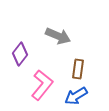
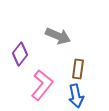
blue arrow: rotated 70 degrees counterclockwise
